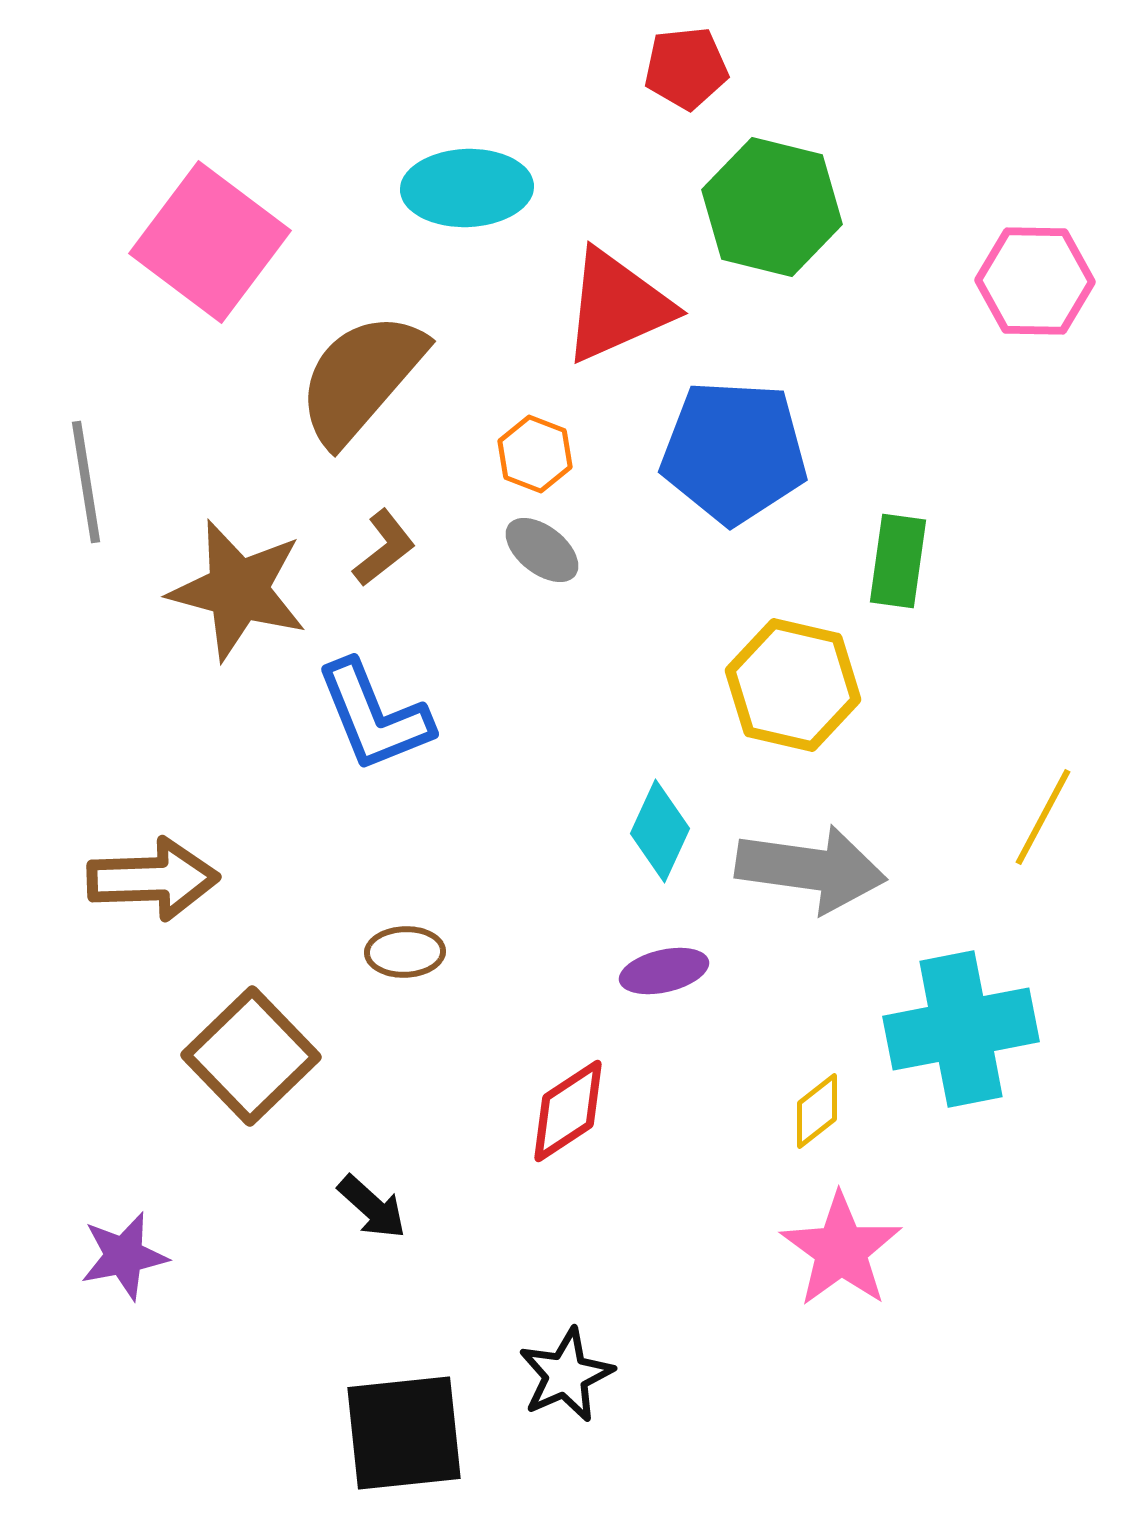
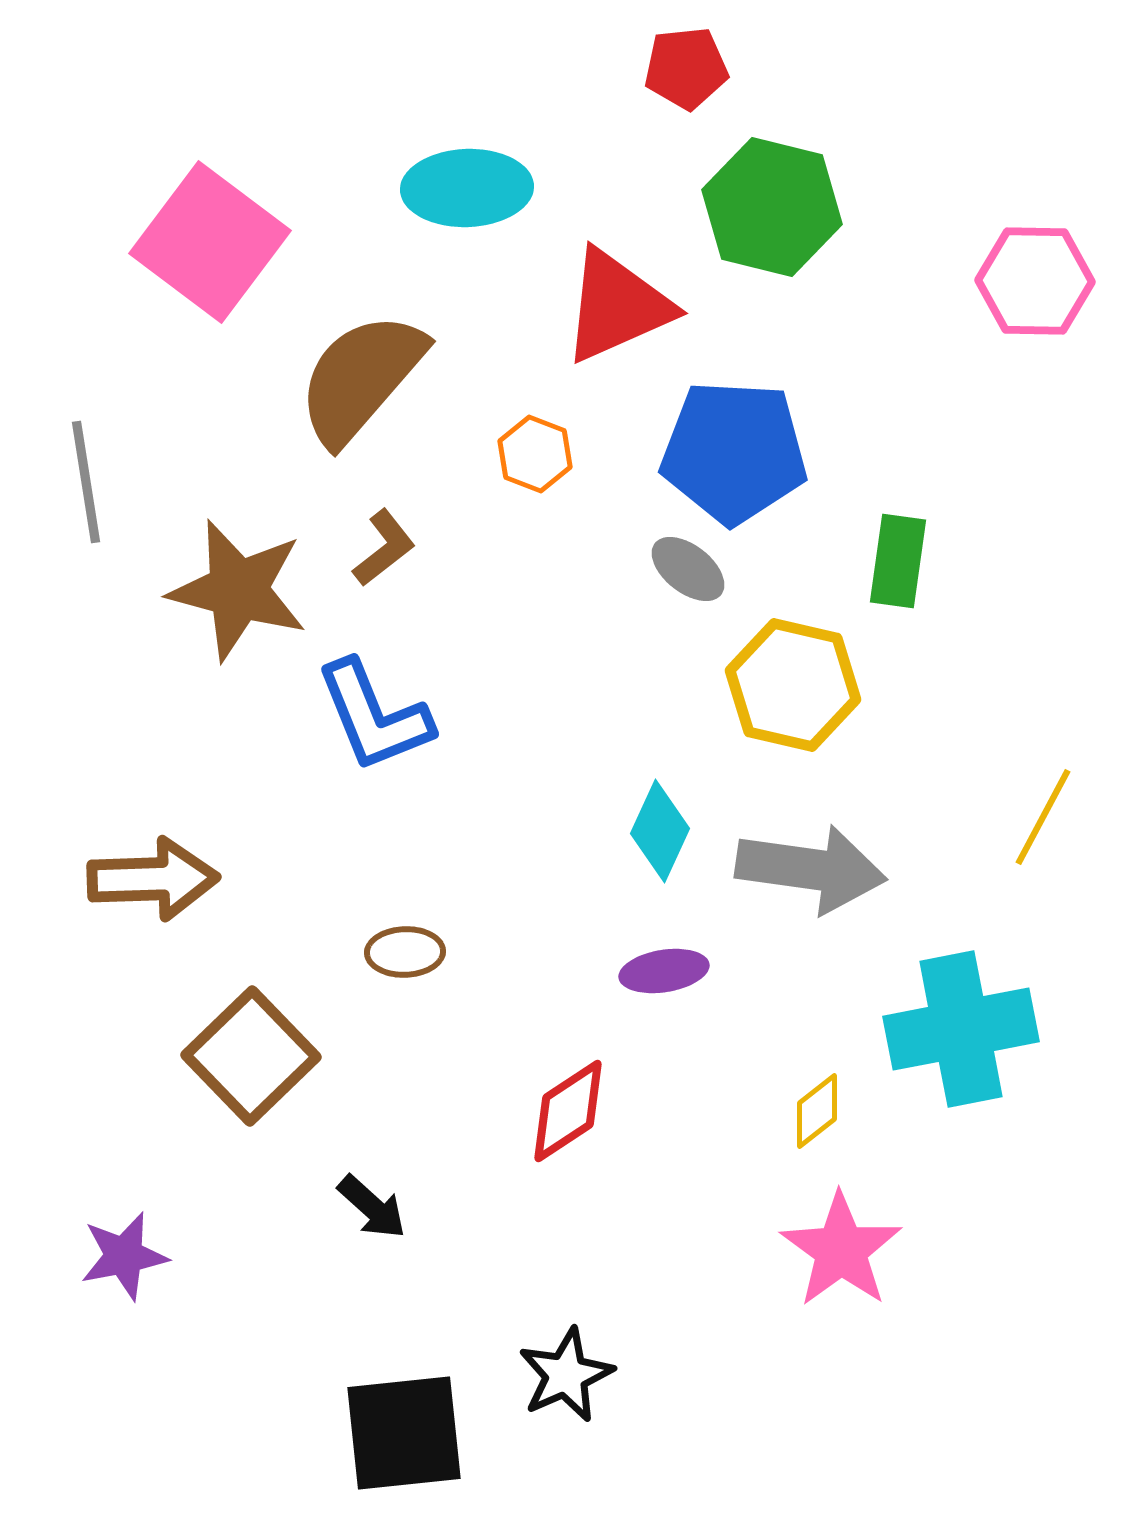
gray ellipse: moved 146 px right, 19 px down
purple ellipse: rotated 4 degrees clockwise
